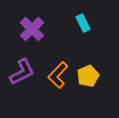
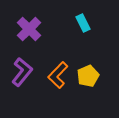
purple cross: moved 3 px left
purple L-shape: rotated 24 degrees counterclockwise
